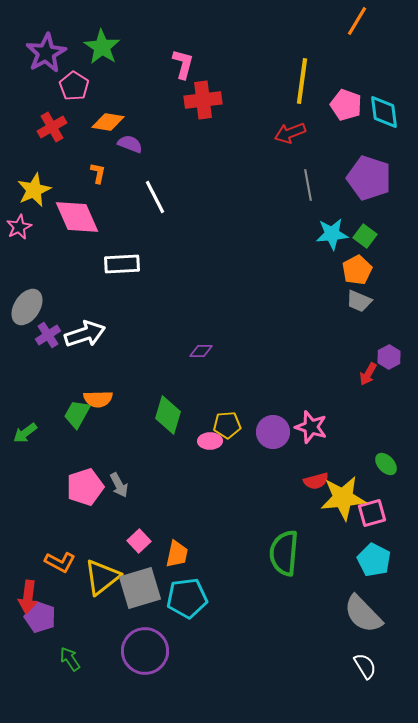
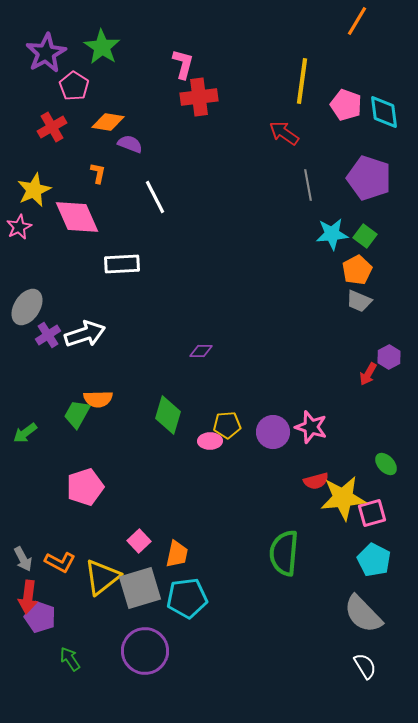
red cross at (203, 100): moved 4 px left, 3 px up
red arrow at (290, 133): moved 6 px left; rotated 56 degrees clockwise
gray arrow at (119, 485): moved 96 px left, 74 px down
